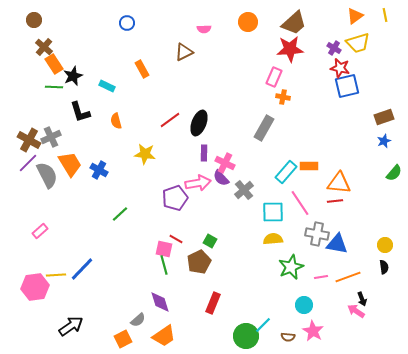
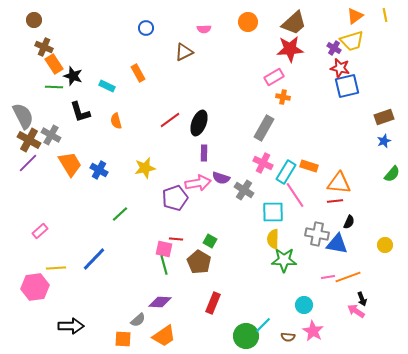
blue circle at (127, 23): moved 19 px right, 5 px down
yellow trapezoid at (358, 43): moved 6 px left, 2 px up
brown cross at (44, 47): rotated 18 degrees counterclockwise
orange rectangle at (142, 69): moved 4 px left, 4 px down
black star at (73, 76): rotated 30 degrees counterclockwise
pink rectangle at (274, 77): rotated 36 degrees clockwise
gray cross at (51, 137): moved 2 px up; rotated 36 degrees counterclockwise
yellow star at (145, 154): moved 14 px down; rotated 20 degrees counterclockwise
pink cross at (225, 163): moved 38 px right
orange rectangle at (309, 166): rotated 18 degrees clockwise
cyan rectangle at (286, 172): rotated 10 degrees counterclockwise
green semicircle at (394, 173): moved 2 px left, 1 px down
gray semicircle at (47, 175): moved 24 px left, 59 px up
purple semicircle at (221, 178): rotated 30 degrees counterclockwise
gray cross at (244, 190): rotated 18 degrees counterclockwise
pink line at (300, 203): moved 5 px left, 8 px up
red line at (176, 239): rotated 24 degrees counterclockwise
yellow semicircle at (273, 239): rotated 84 degrees counterclockwise
brown pentagon at (199, 262): rotated 15 degrees counterclockwise
green star at (291, 267): moved 7 px left, 7 px up; rotated 25 degrees clockwise
black semicircle at (384, 267): moved 35 px left, 45 px up; rotated 32 degrees clockwise
blue line at (82, 269): moved 12 px right, 10 px up
yellow line at (56, 275): moved 7 px up
pink line at (321, 277): moved 7 px right
purple diamond at (160, 302): rotated 70 degrees counterclockwise
black arrow at (71, 326): rotated 35 degrees clockwise
orange square at (123, 339): rotated 30 degrees clockwise
